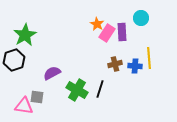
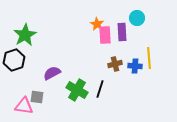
cyan circle: moved 4 px left
pink rectangle: moved 2 px left, 2 px down; rotated 36 degrees counterclockwise
